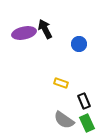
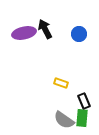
blue circle: moved 10 px up
green rectangle: moved 5 px left, 5 px up; rotated 30 degrees clockwise
